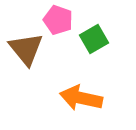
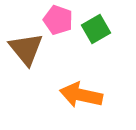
green square: moved 2 px right, 10 px up
orange arrow: moved 3 px up
